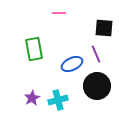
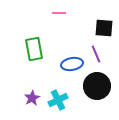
blue ellipse: rotated 15 degrees clockwise
cyan cross: rotated 12 degrees counterclockwise
